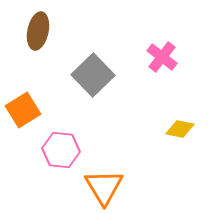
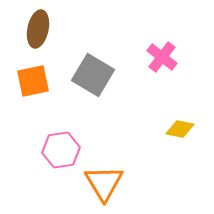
brown ellipse: moved 2 px up
gray square: rotated 15 degrees counterclockwise
orange square: moved 10 px right, 29 px up; rotated 20 degrees clockwise
pink hexagon: rotated 15 degrees counterclockwise
orange triangle: moved 4 px up
